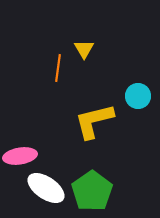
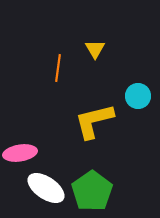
yellow triangle: moved 11 px right
pink ellipse: moved 3 px up
